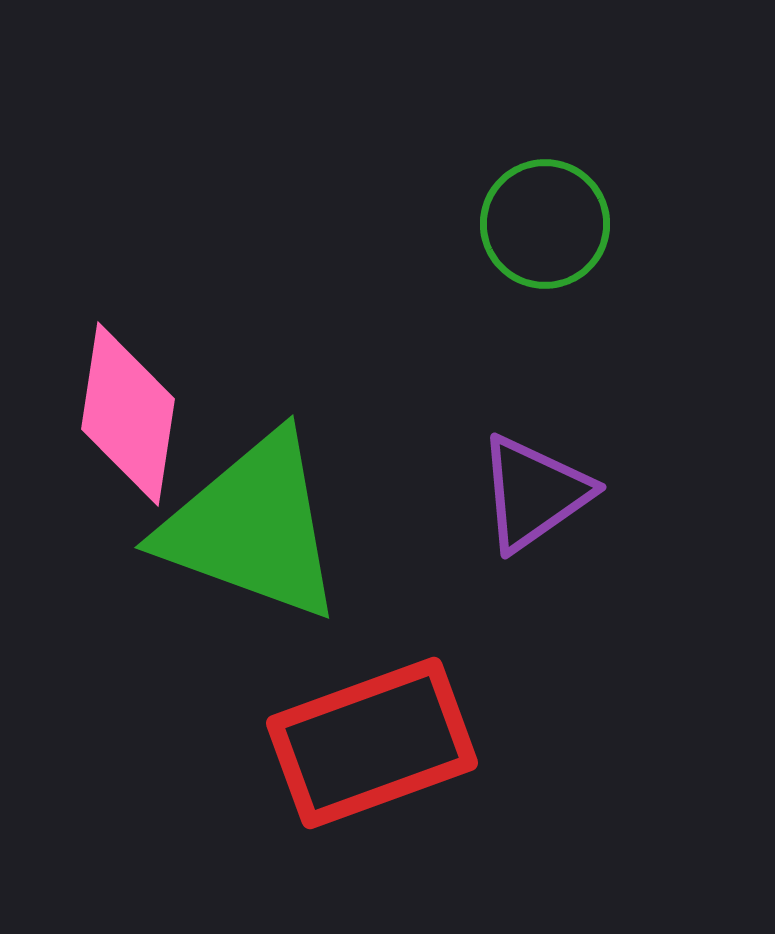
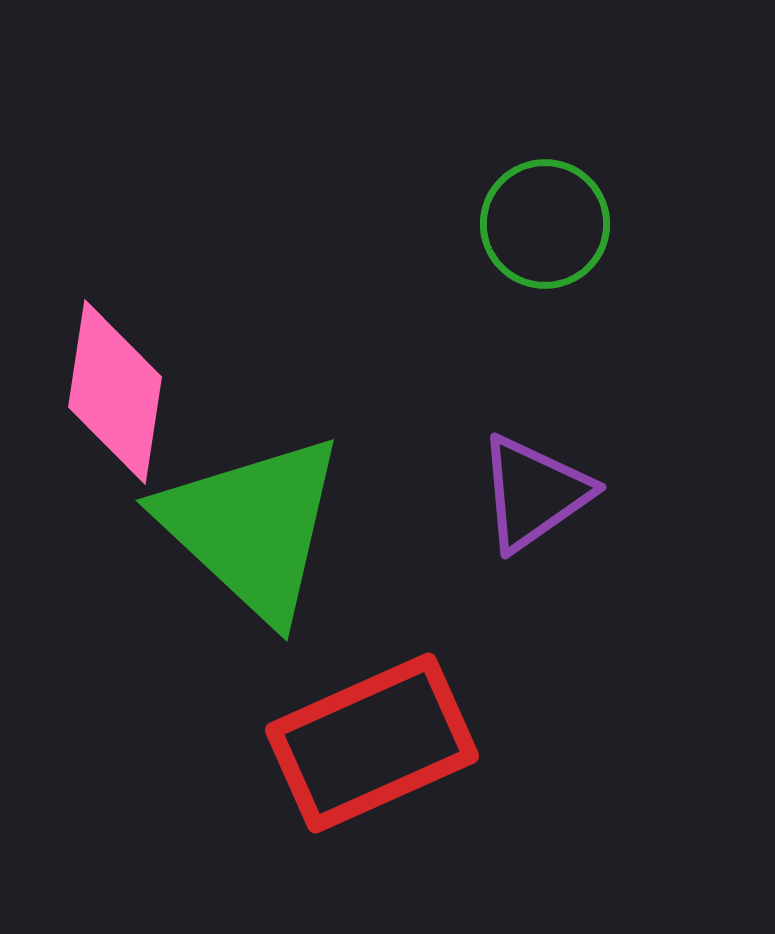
pink diamond: moved 13 px left, 22 px up
green triangle: rotated 23 degrees clockwise
red rectangle: rotated 4 degrees counterclockwise
